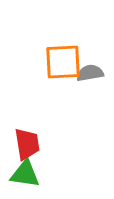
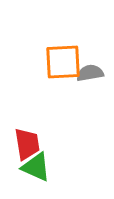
green triangle: moved 11 px right, 7 px up; rotated 16 degrees clockwise
